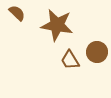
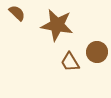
brown trapezoid: moved 2 px down
